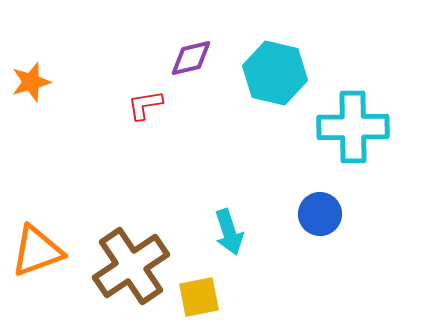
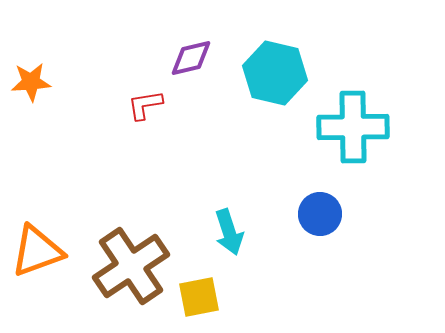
orange star: rotated 12 degrees clockwise
